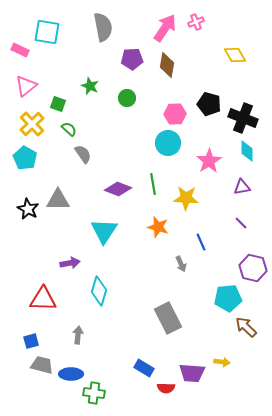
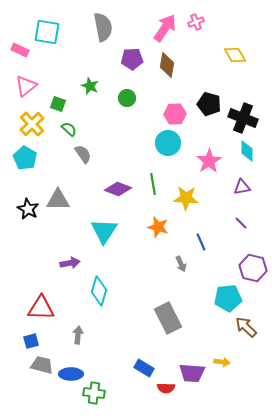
red triangle at (43, 299): moved 2 px left, 9 px down
